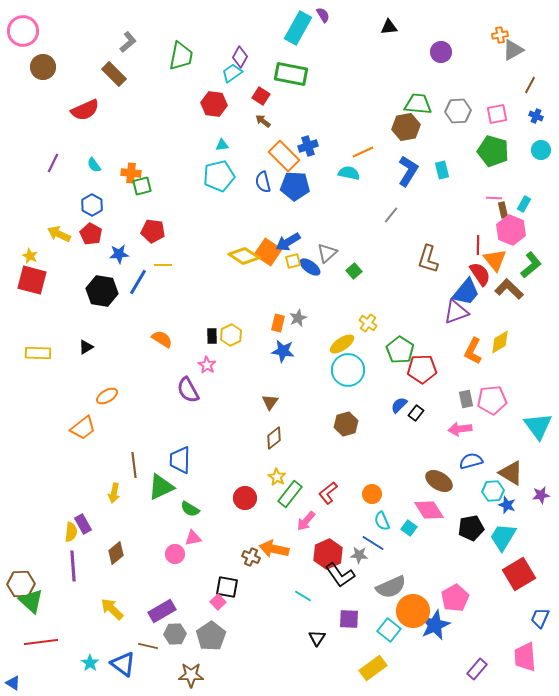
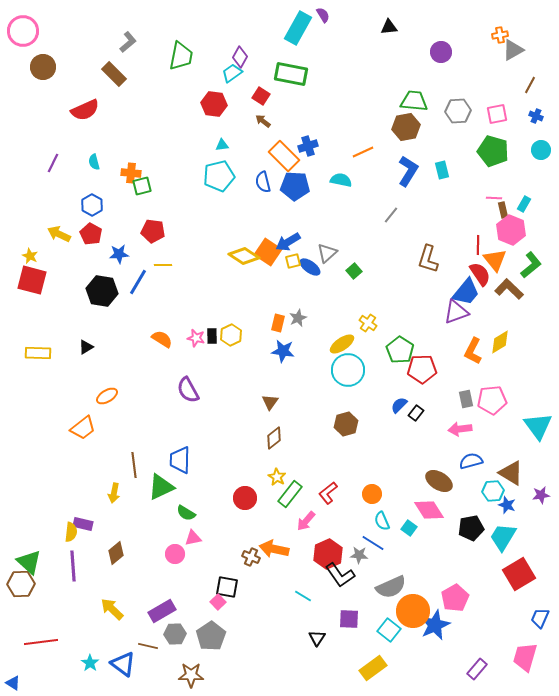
green trapezoid at (418, 104): moved 4 px left, 3 px up
cyan semicircle at (94, 165): moved 3 px up; rotated 21 degrees clockwise
cyan semicircle at (349, 173): moved 8 px left, 7 px down
pink star at (207, 365): moved 11 px left, 27 px up; rotated 18 degrees counterclockwise
green semicircle at (190, 509): moved 4 px left, 4 px down
purple rectangle at (83, 524): rotated 48 degrees counterclockwise
green triangle at (31, 601): moved 2 px left, 39 px up
pink trapezoid at (525, 657): rotated 20 degrees clockwise
